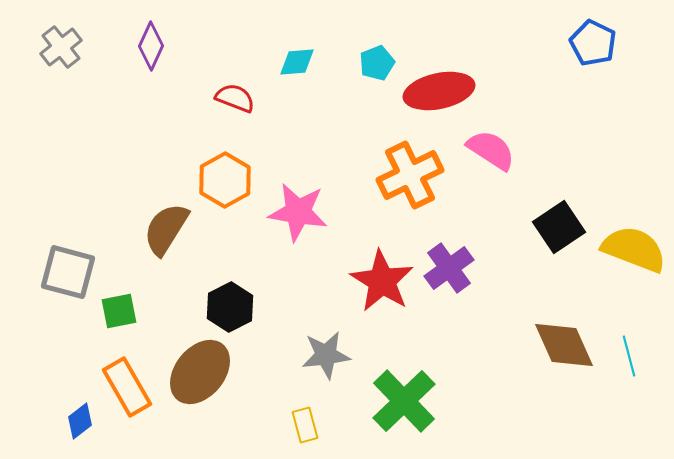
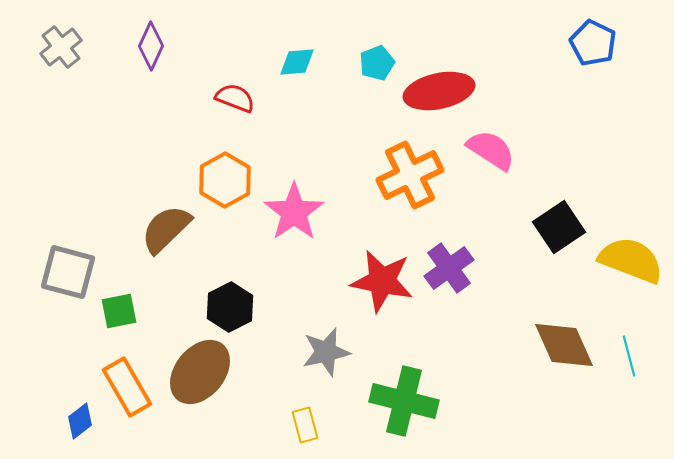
pink star: moved 4 px left; rotated 28 degrees clockwise
brown semicircle: rotated 14 degrees clockwise
yellow semicircle: moved 3 px left, 11 px down
red star: rotated 20 degrees counterclockwise
gray star: moved 3 px up; rotated 6 degrees counterclockwise
green cross: rotated 32 degrees counterclockwise
